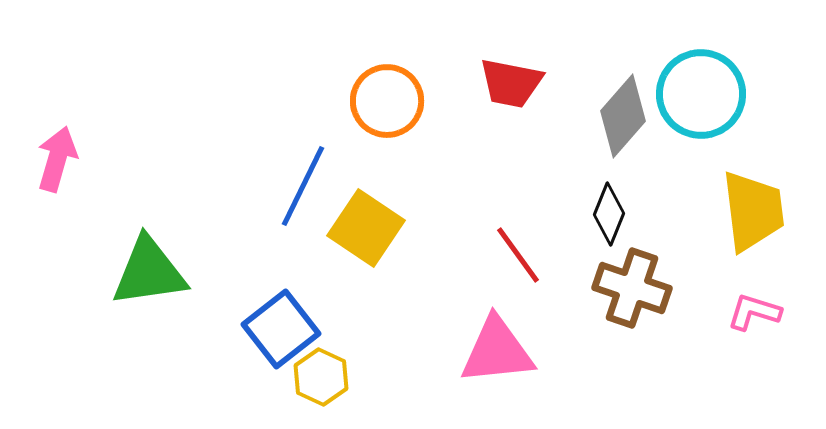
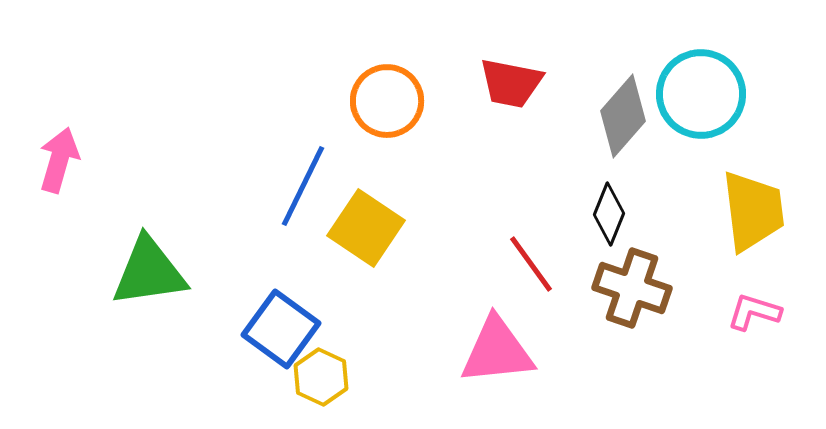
pink arrow: moved 2 px right, 1 px down
red line: moved 13 px right, 9 px down
blue square: rotated 16 degrees counterclockwise
